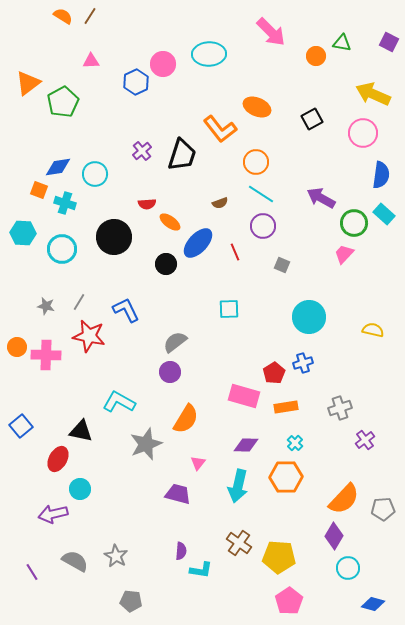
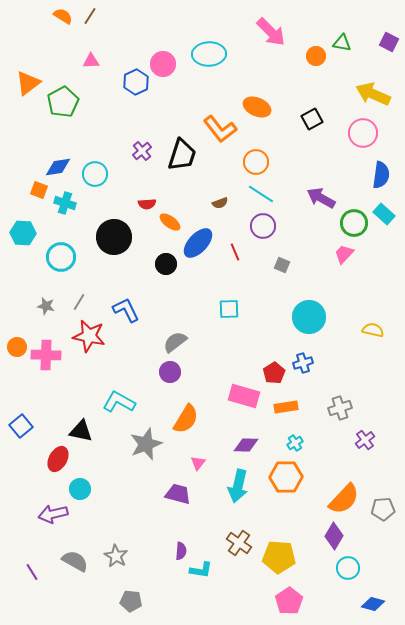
cyan circle at (62, 249): moved 1 px left, 8 px down
cyan cross at (295, 443): rotated 14 degrees clockwise
